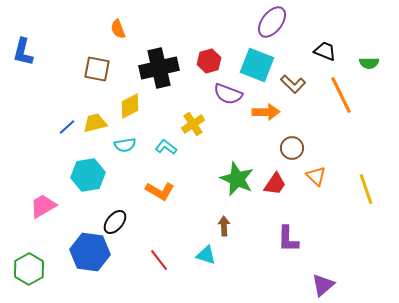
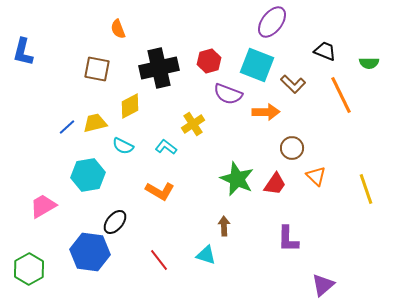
cyan semicircle: moved 2 px left, 1 px down; rotated 35 degrees clockwise
